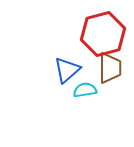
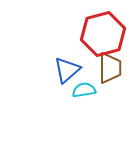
cyan semicircle: moved 1 px left
